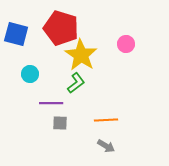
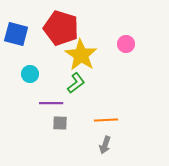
gray arrow: moved 1 px left, 1 px up; rotated 78 degrees clockwise
